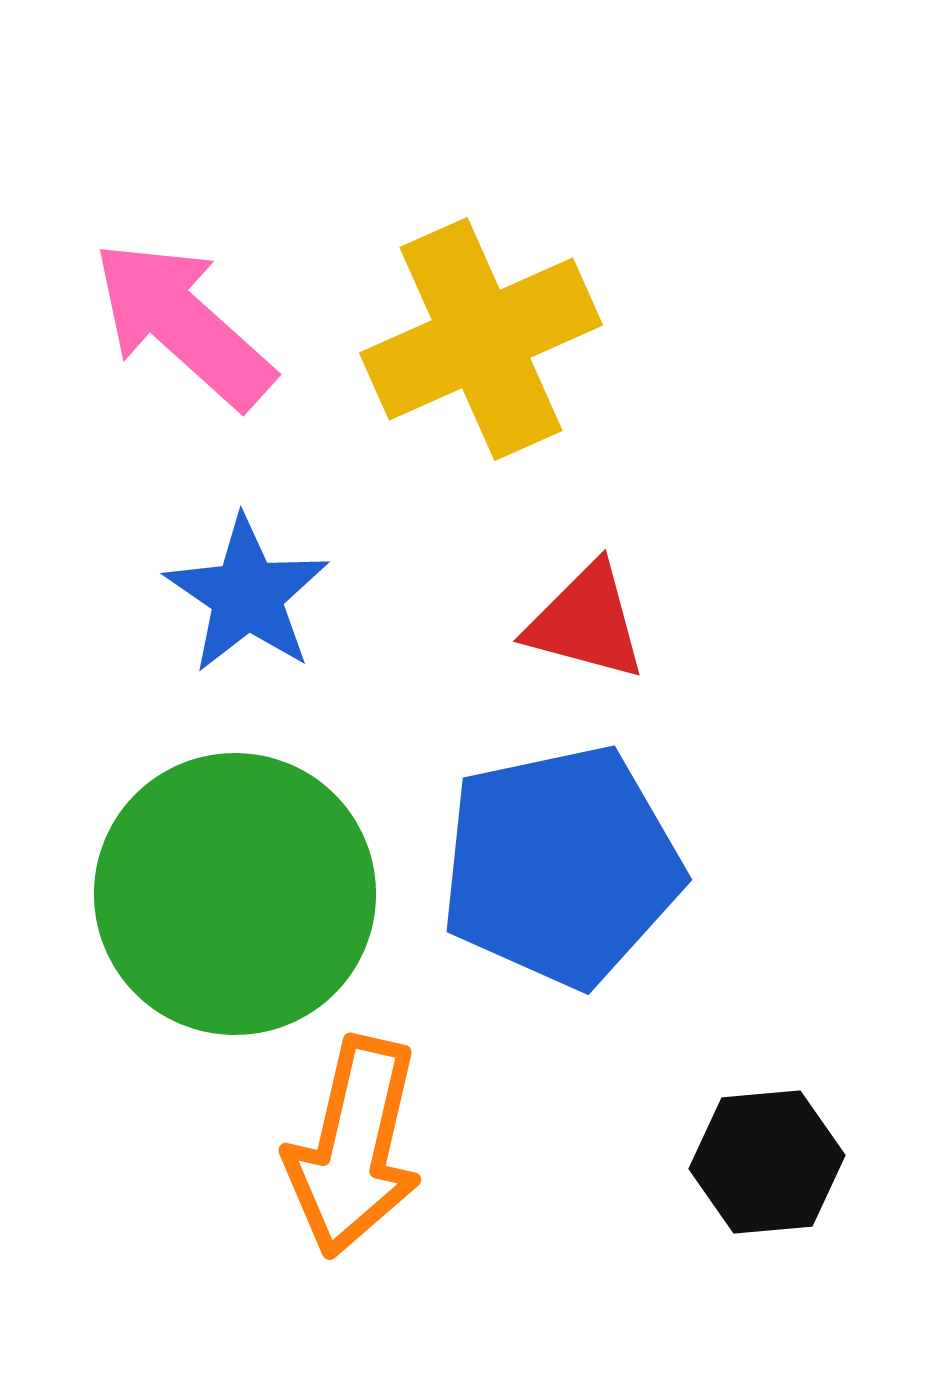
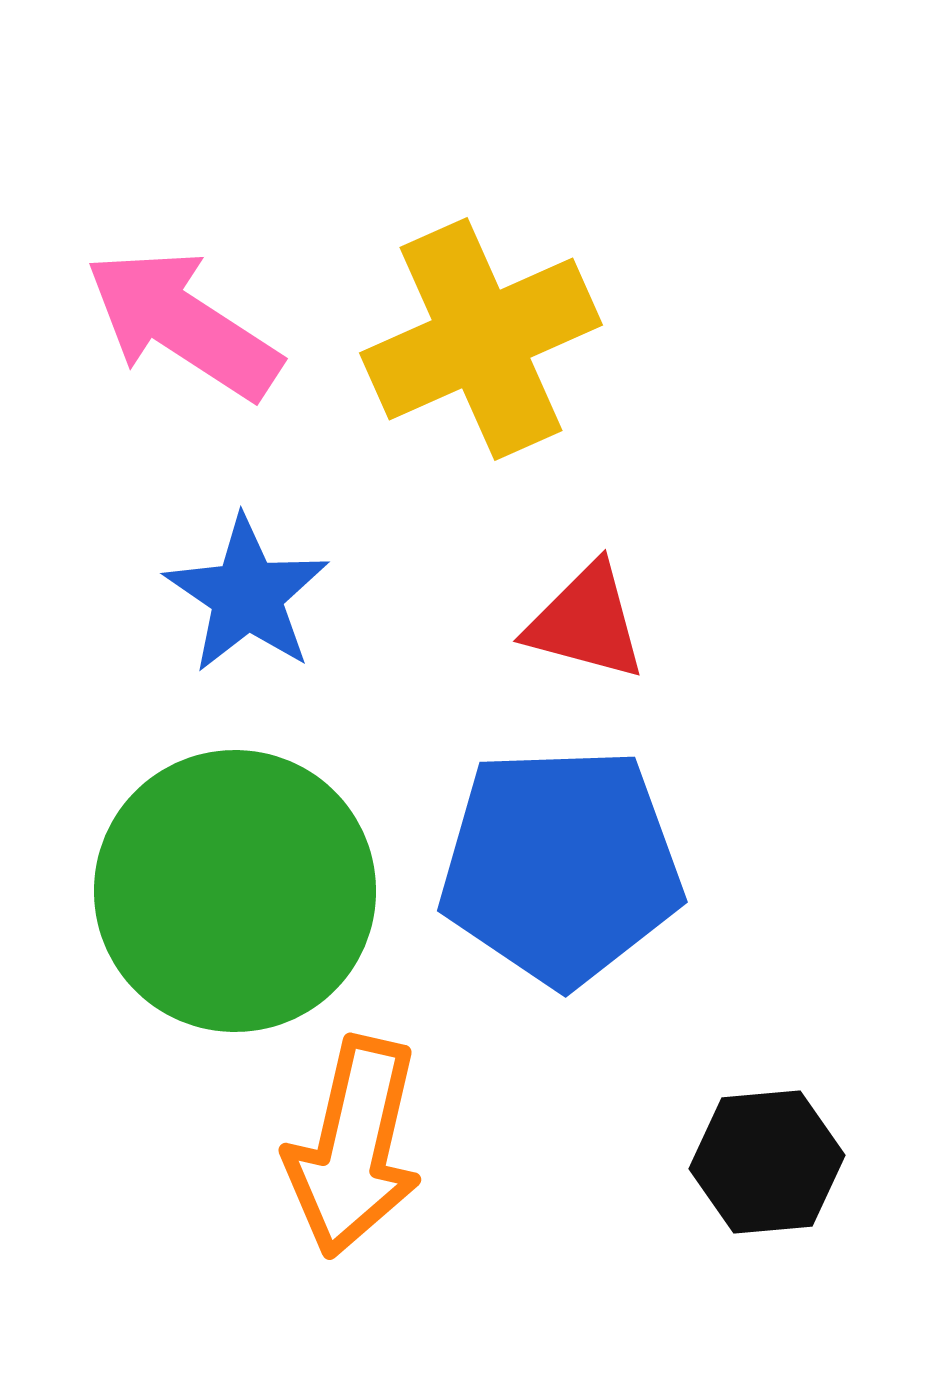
pink arrow: rotated 9 degrees counterclockwise
blue pentagon: rotated 10 degrees clockwise
green circle: moved 3 px up
